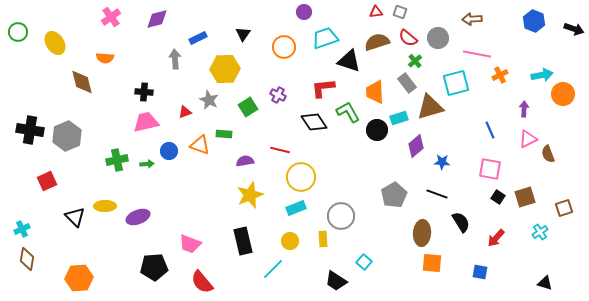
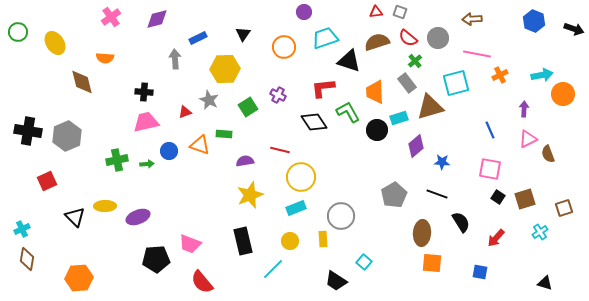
black cross at (30, 130): moved 2 px left, 1 px down
brown square at (525, 197): moved 2 px down
black pentagon at (154, 267): moved 2 px right, 8 px up
